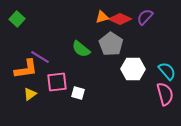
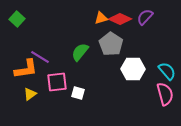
orange triangle: moved 1 px left, 1 px down
green semicircle: moved 1 px left, 3 px down; rotated 90 degrees clockwise
